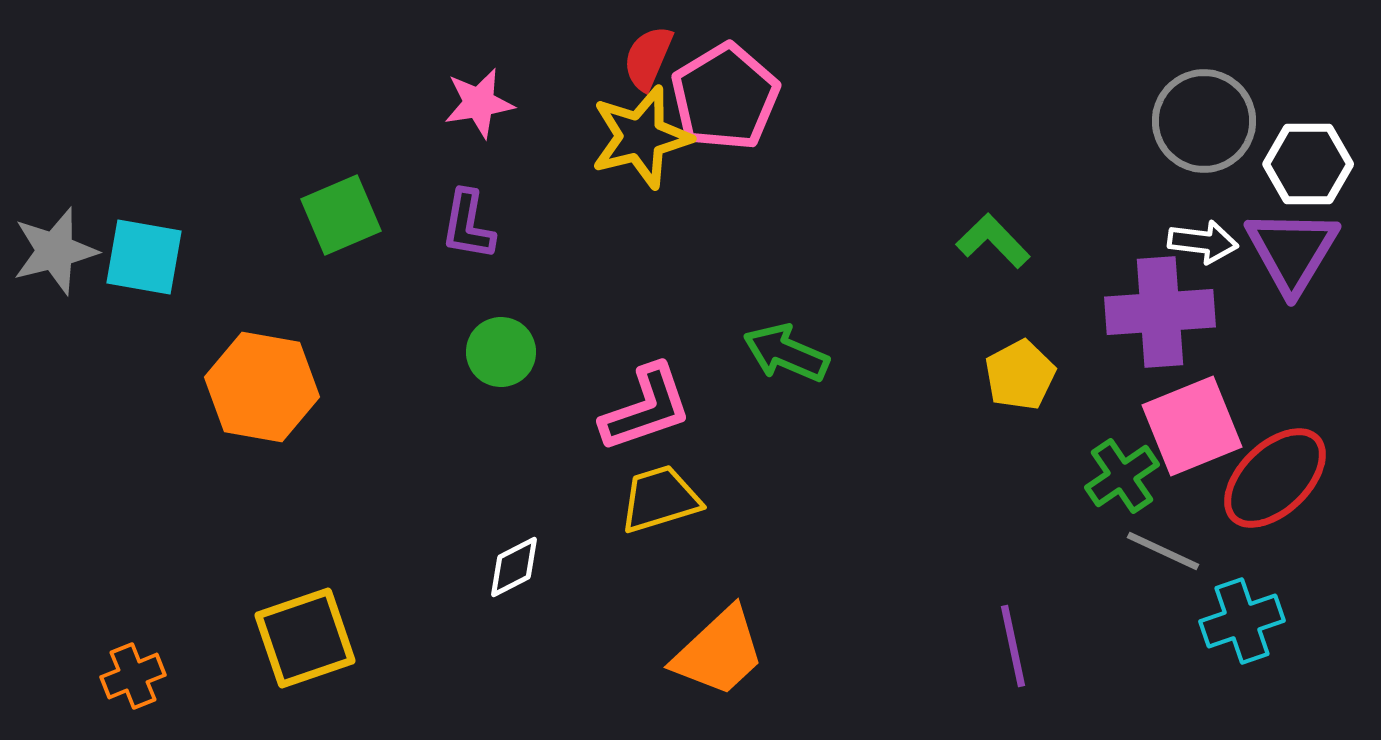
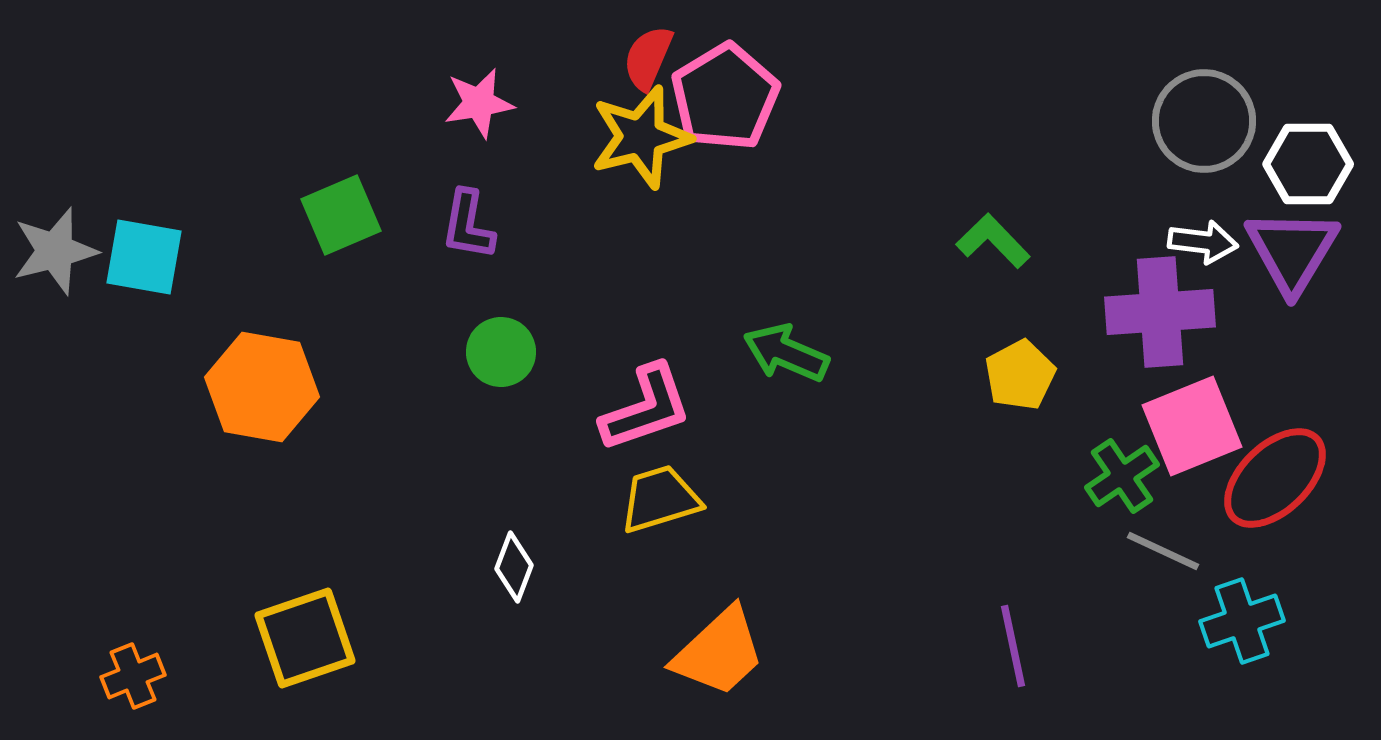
white diamond: rotated 42 degrees counterclockwise
